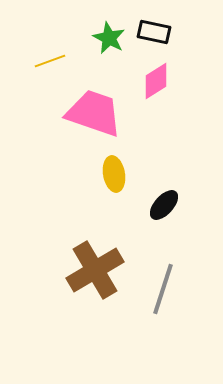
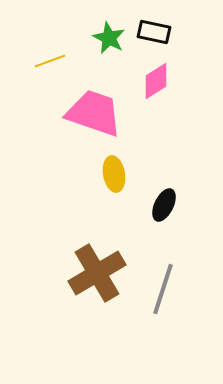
black ellipse: rotated 16 degrees counterclockwise
brown cross: moved 2 px right, 3 px down
